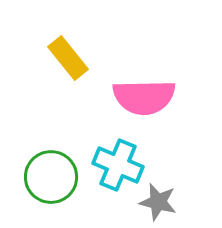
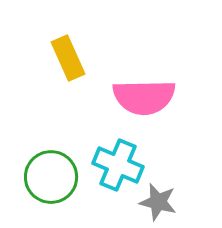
yellow rectangle: rotated 15 degrees clockwise
